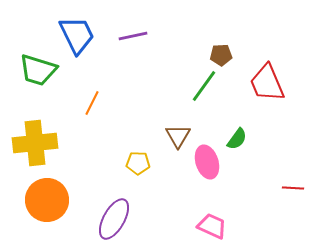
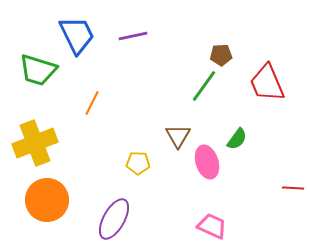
yellow cross: rotated 15 degrees counterclockwise
